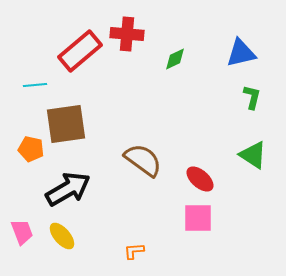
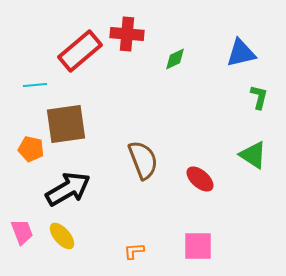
green L-shape: moved 7 px right
brown semicircle: rotated 33 degrees clockwise
pink square: moved 28 px down
